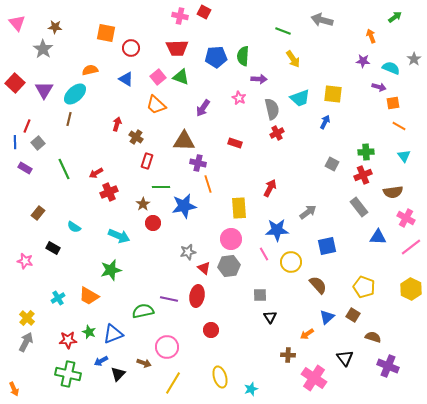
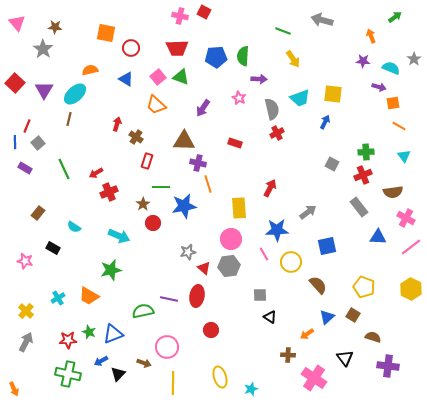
black triangle at (270, 317): rotated 24 degrees counterclockwise
yellow cross at (27, 318): moved 1 px left, 7 px up
purple cross at (388, 366): rotated 15 degrees counterclockwise
yellow line at (173, 383): rotated 30 degrees counterclockwise
